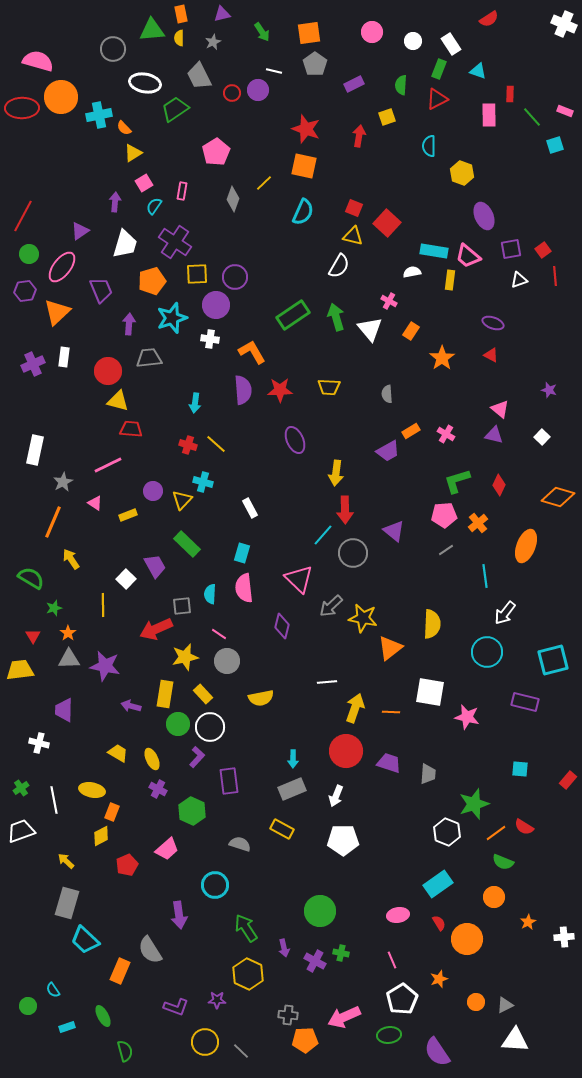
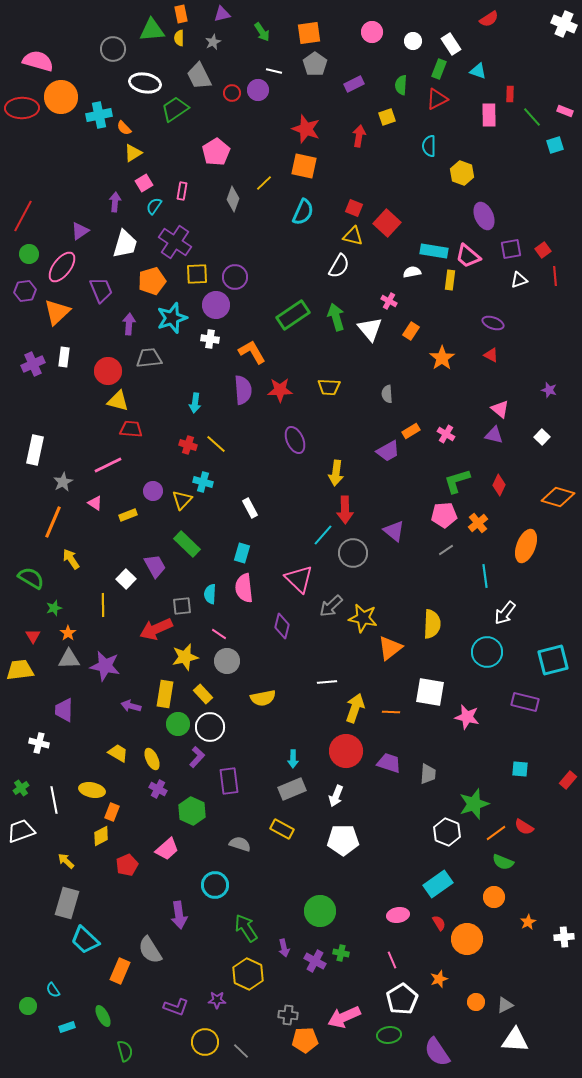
yellow semicircle at (261, 698): moved 2 px right
